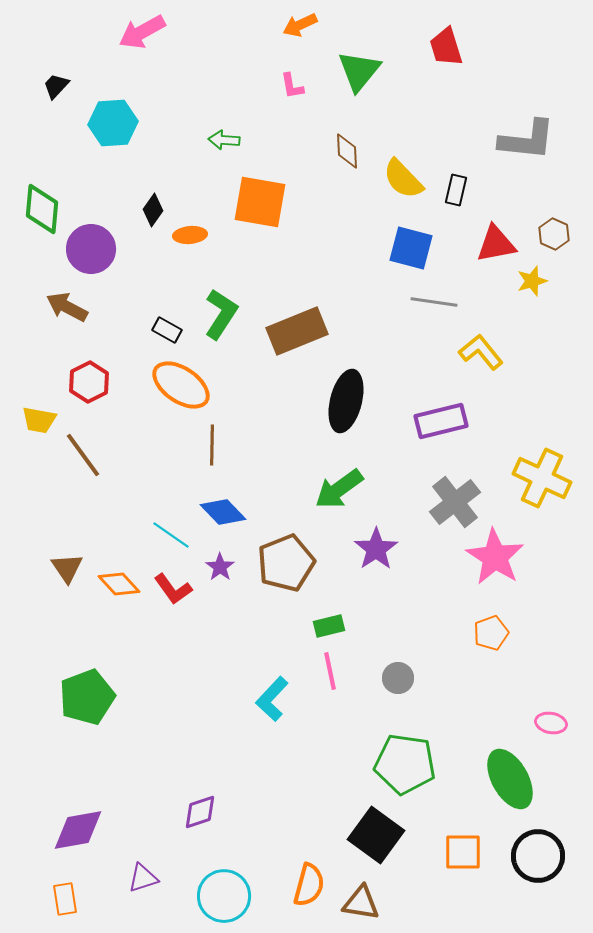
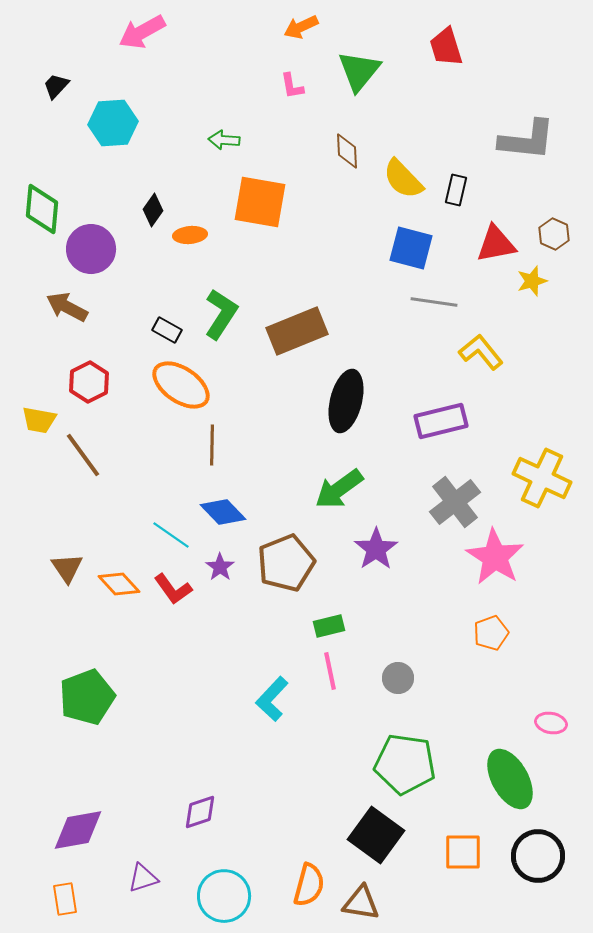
orange arrow at (300, 25): moved 1 px right, 2 px down
